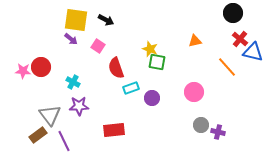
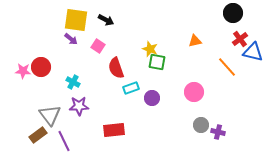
red cross: rotated 14 degrees clockwise
